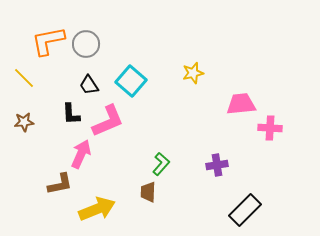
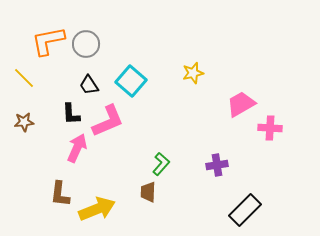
pink trapezoid: rotated 24 degrees counterclockwise
pink arrow: moved 4 px left, 6 px up
brown L-shape: moved 10 px down; rotated 108 degrees clockwise
